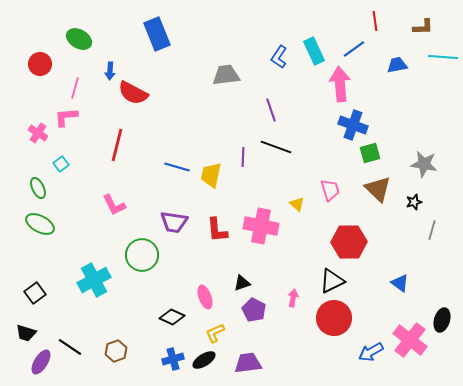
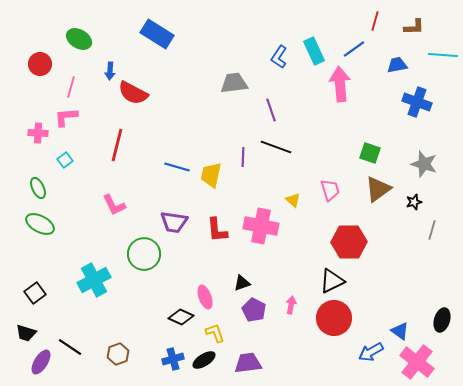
red line at (375, 21): rotated 24 degrees clockwise
brown L-shape at (423, 27): moved 9 px left
blue rectangle at (157, 34): rotated 36 degrees counterclockwise
cyan line at (443, 57): moved 2 px up
gray trapezoid at (226, 75): moved 8 px right, 8 px down
pink line at (75, 88): moved 4 px left, 1 px up
blue cross at (353, 125): moved 64 px right, 23 px up
pink cross at (38, 133): rotated 30 degrees counterclockwise
green square at (370, 153): rotated 35 degrees clockwise
cyan square at (61, 164): moved 4 px right, 4 px up
gray star at (424, 164): rotated 8 degrees clockwise
brown triangle at (378, 189): rotated 40 degrees clockwise
yellow triangle at (297, 204): moved 4 px left, 4 px up
green circle at (142, 255): moved 2 px right, 1 px up
blue triangle at (400, 283): moved 48 px down
pink arrow at (293, 298): moved 2 px left, 7 px down
black diamond at (172, 317): moved 9 px right
yellow L-shape at (215, 333): rotated 95 degrees clockwise
pink cross at (410, 340): moved 7 px right, 22 px down
brown hexagon at (116, 351): moved 2 px right, 3 px down
